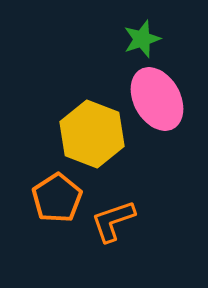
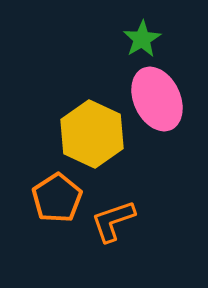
green star: rotated 12 degrees counterclockwise
pink ellipse: rotated 4 degrees clockwise
yellow hexagon: rotated 4 degrees clockwise
